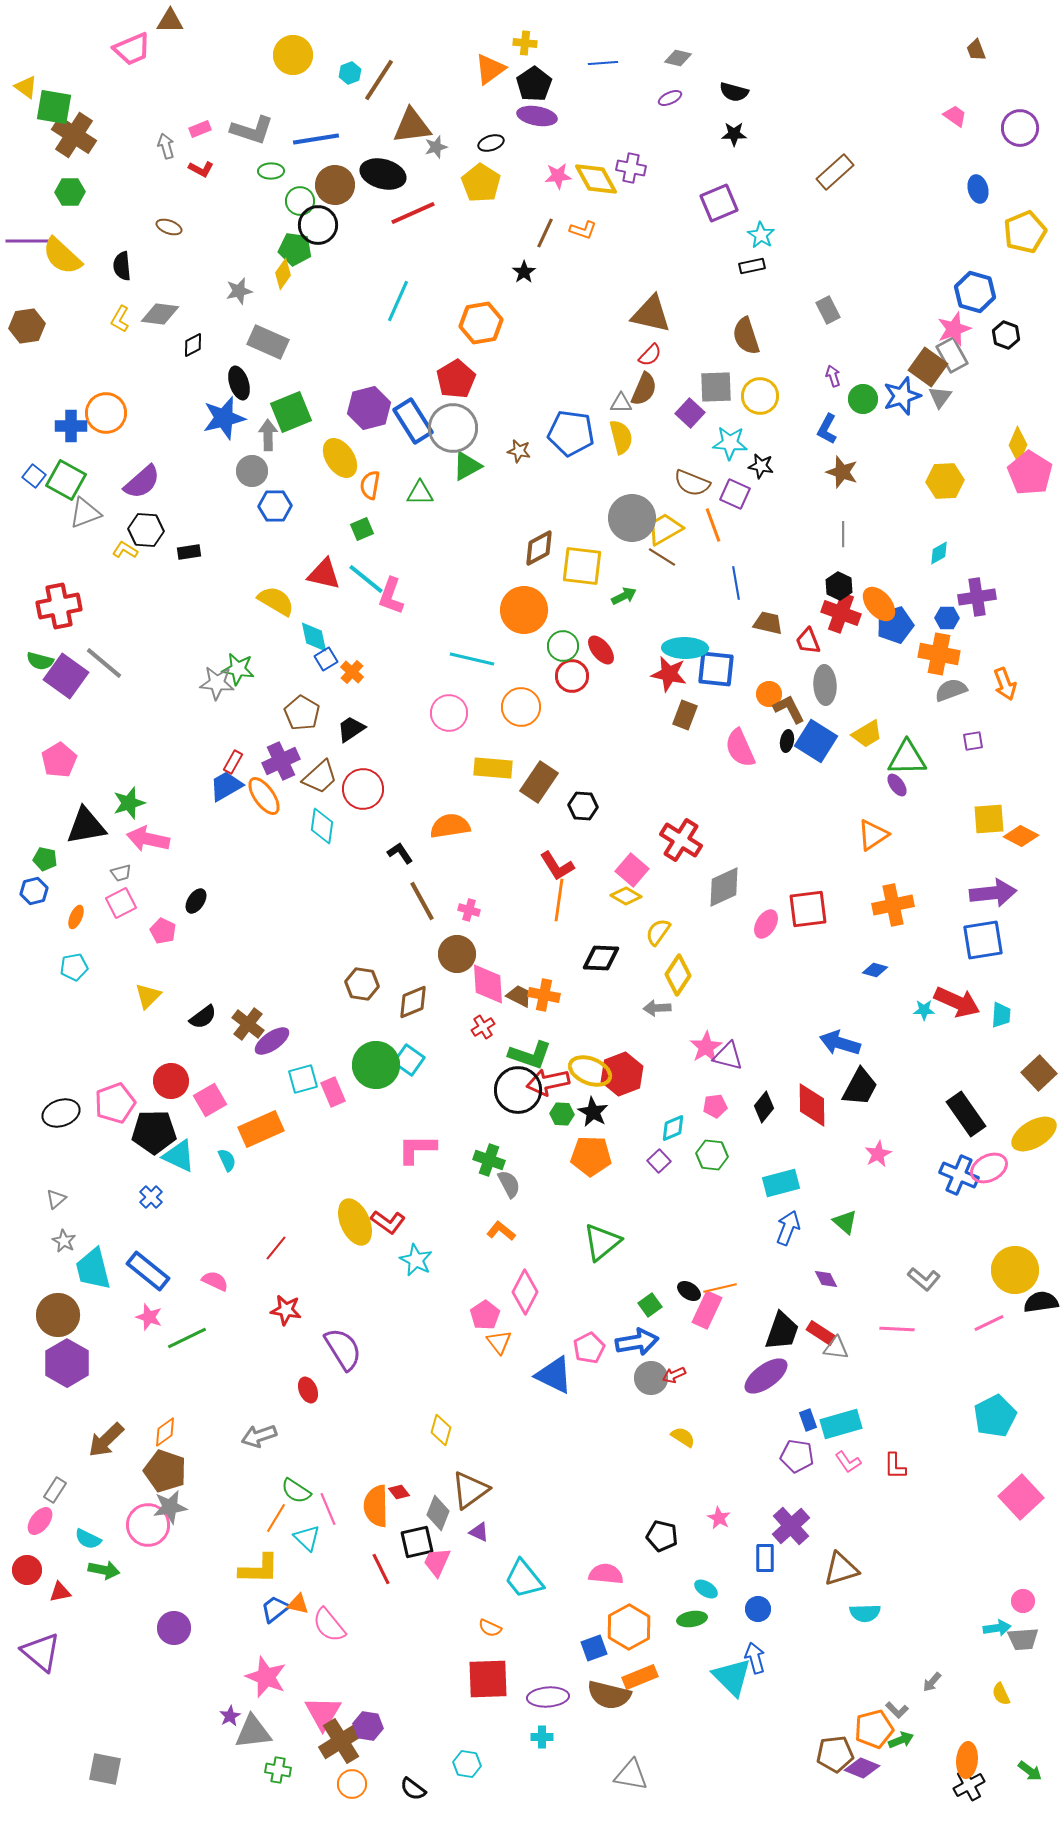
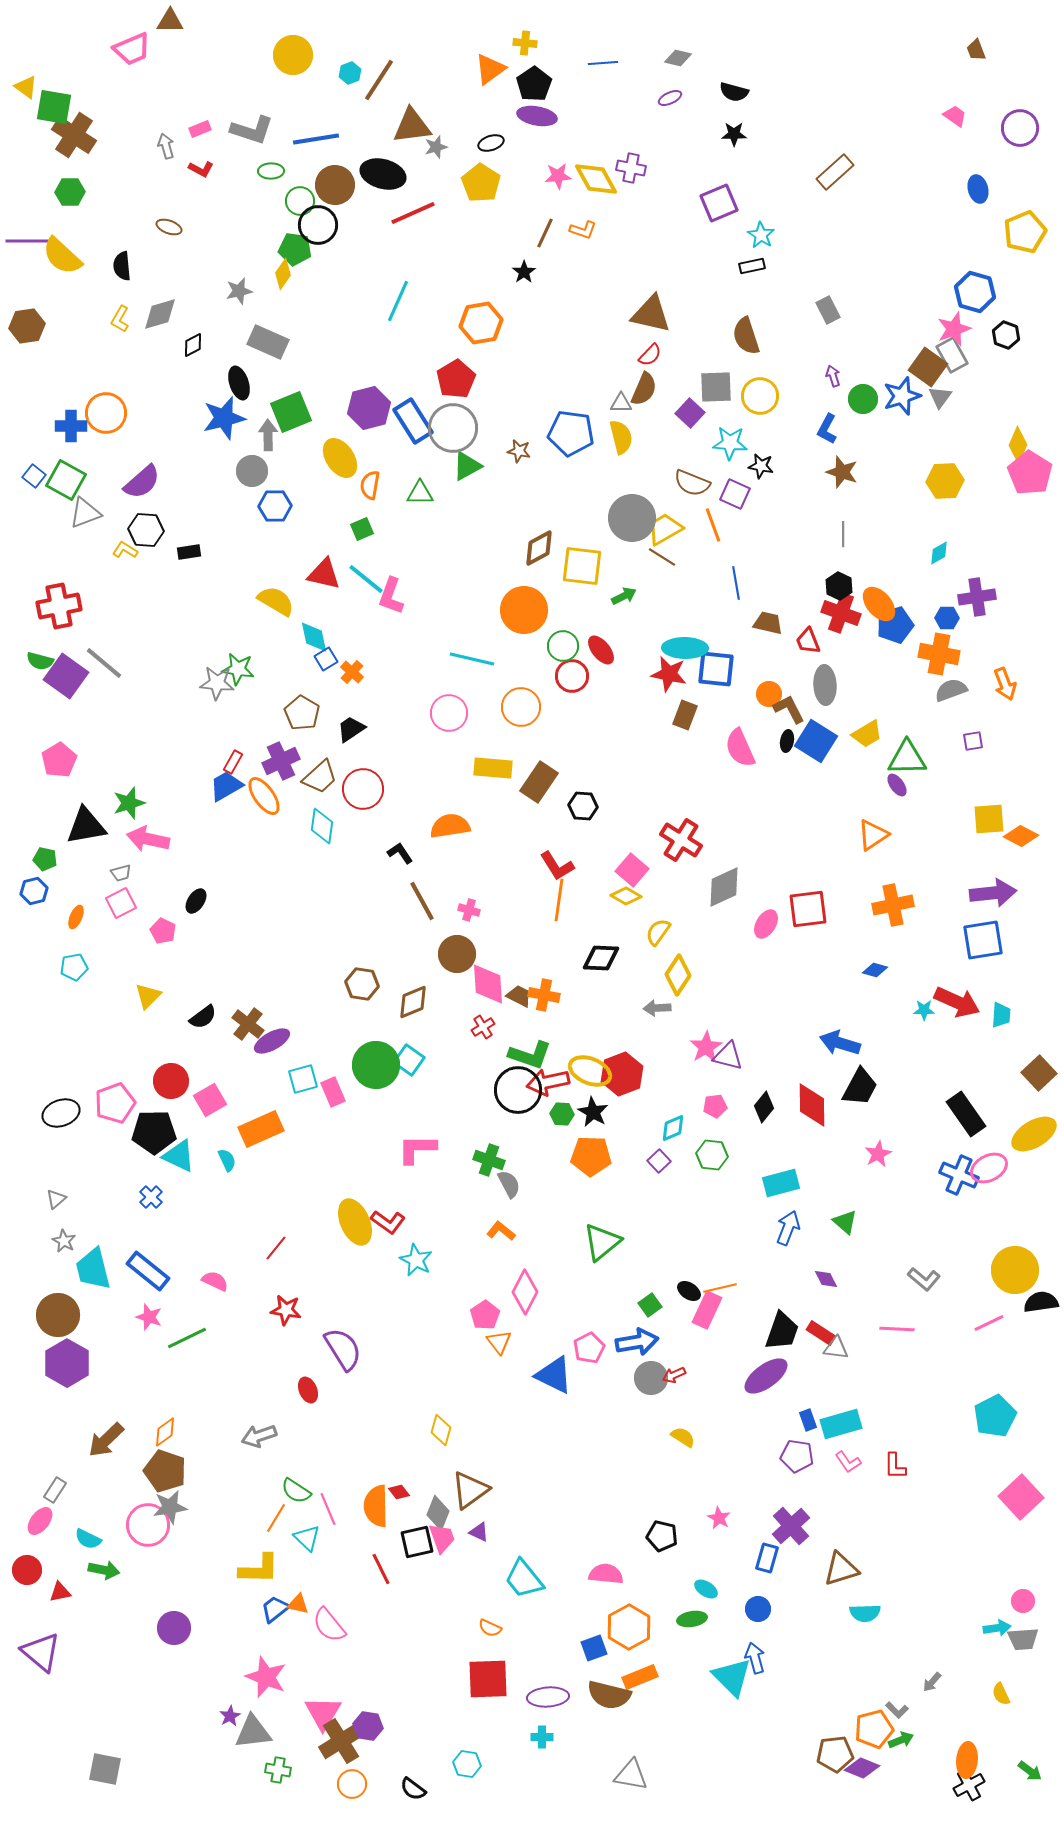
gray diamond at (160, 314): rotated 24 degrees counterclockwise
purple ellipse at (272, 1041): rotated 6 degrees clockwise
blue rectangle at (765, 1558): moved 2 px right; rotated 16 degrees clockwise
pink trapezoid at (437, 1562): moved 5 px right, 24 px up; rotated 136 degrees clockwise
